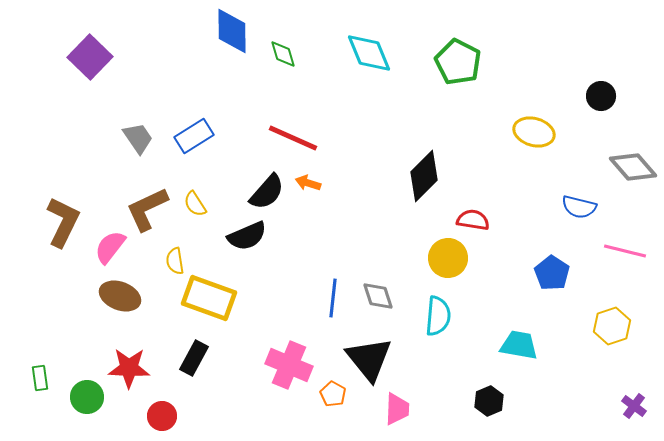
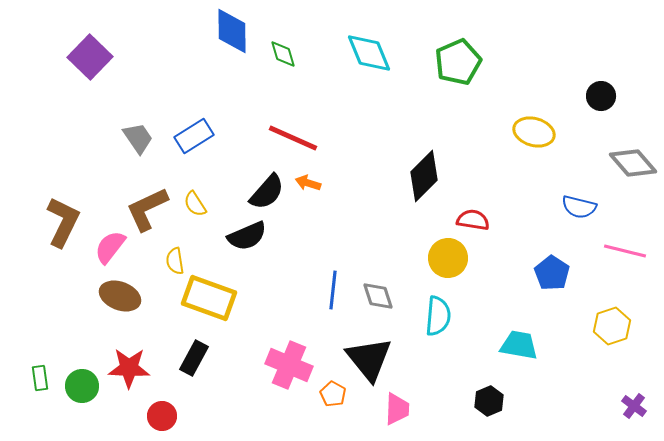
green pentagon at (458, 62): rotated 21 degrees clockwise
gray diamond at (633, 167): moved 4 px up
blue line at (333, 298): moved 8 px up
green circle at (87, 397): moved 5 px left, 11 px up
